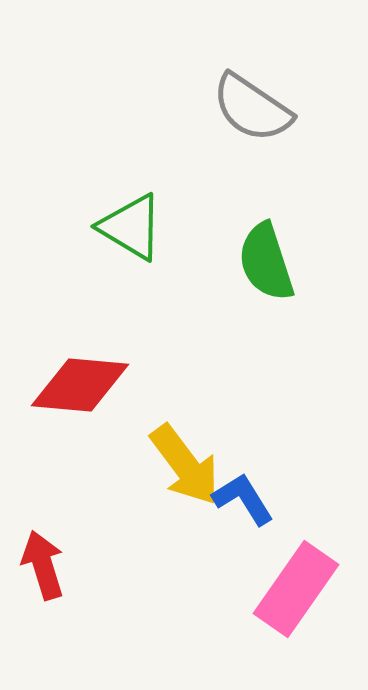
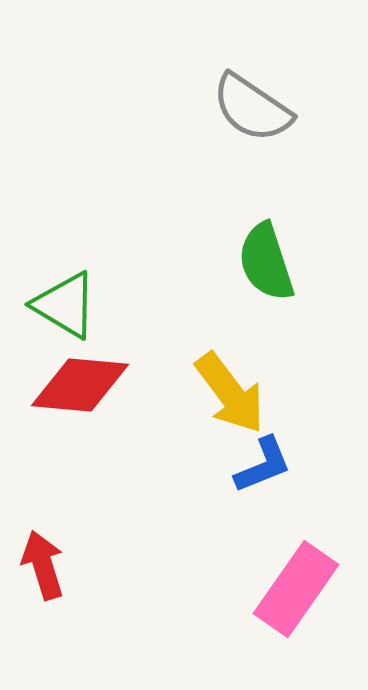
green triangle: moved 66 px left, 78 px down
yellow arrow: moved 45 px right, 72 px up
blue L-shape: moved 20 px right, 34 px up; rotated 100 degrees clockwise
